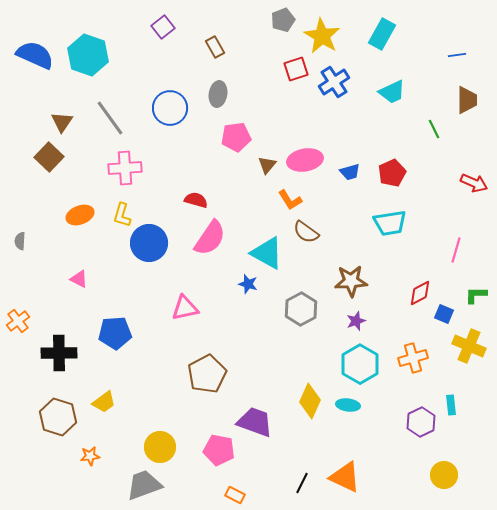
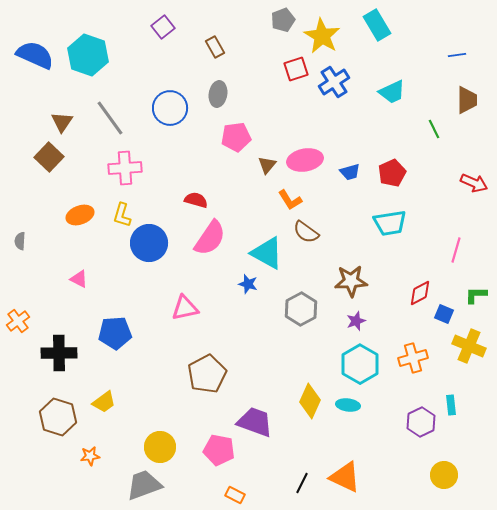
cyan rectangle at (382, 34): moved 5 px left, 9 px up; rotated 60 degrees counterclockwise
